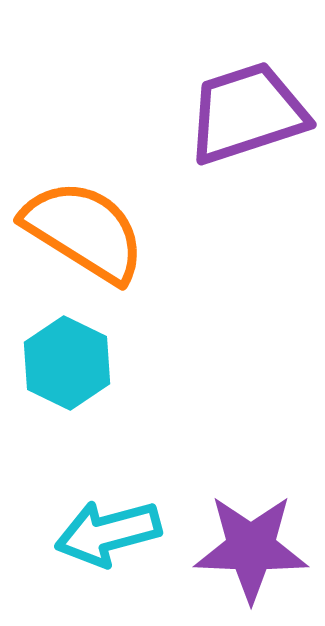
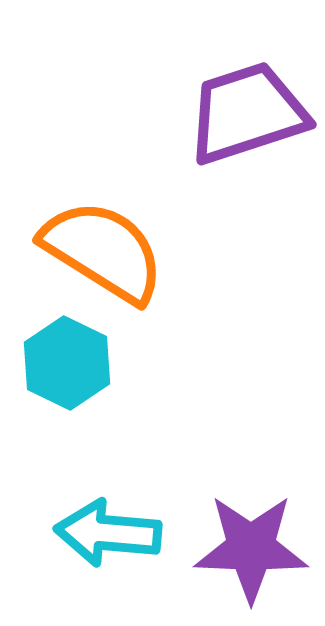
orange semicircle: moved 19 px right, 20 px down
cyan arrow: rotated 20 degrees clockwise
